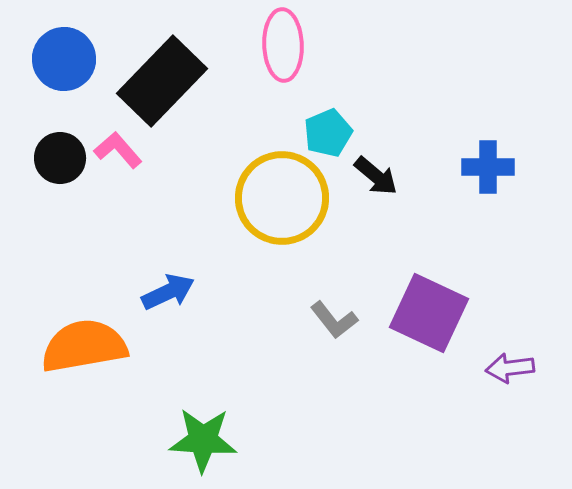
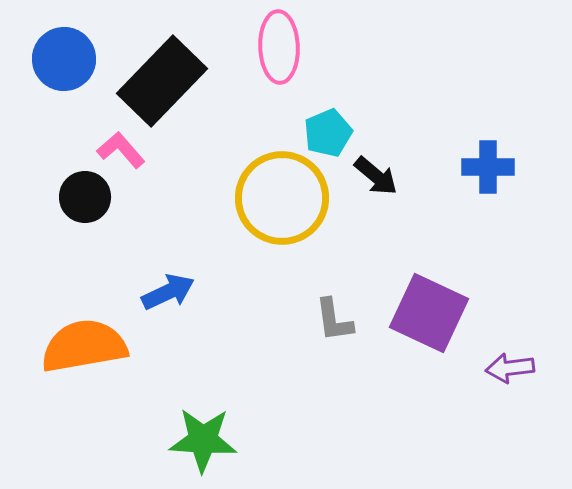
pink ellipse: moved 4 px left, 2 px down
pink L-shape: moved 3 px right
black circle: moved 25 px right, 39 px down
gray L-shape: rotated 30 degrees clockwise
